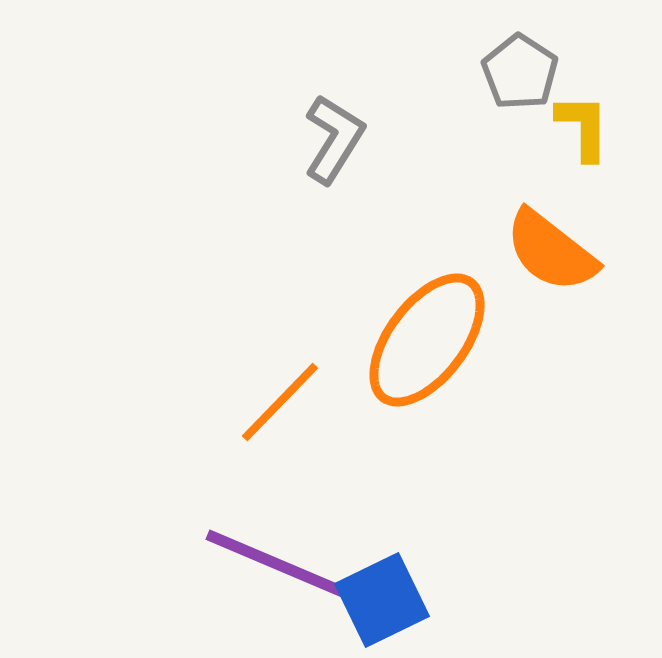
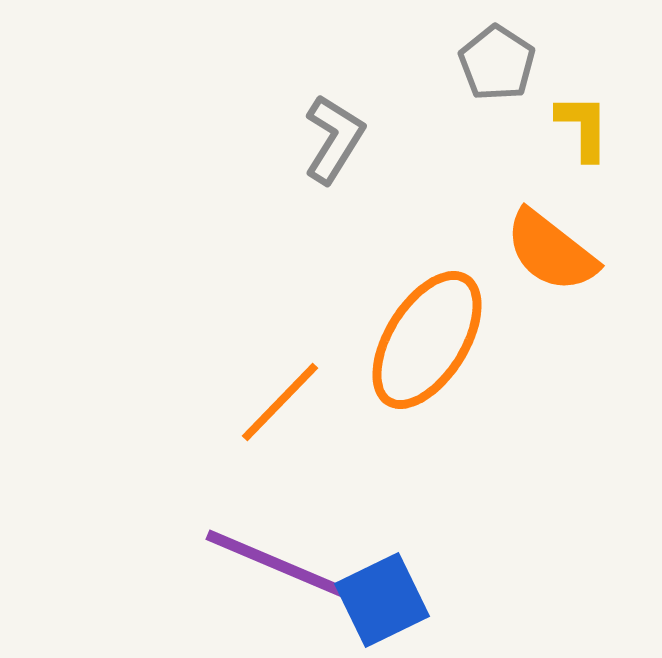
gray pentagon: moved 23 px left, 9 px up
orange ellipse: rotated 5 degrees counterclockwise
